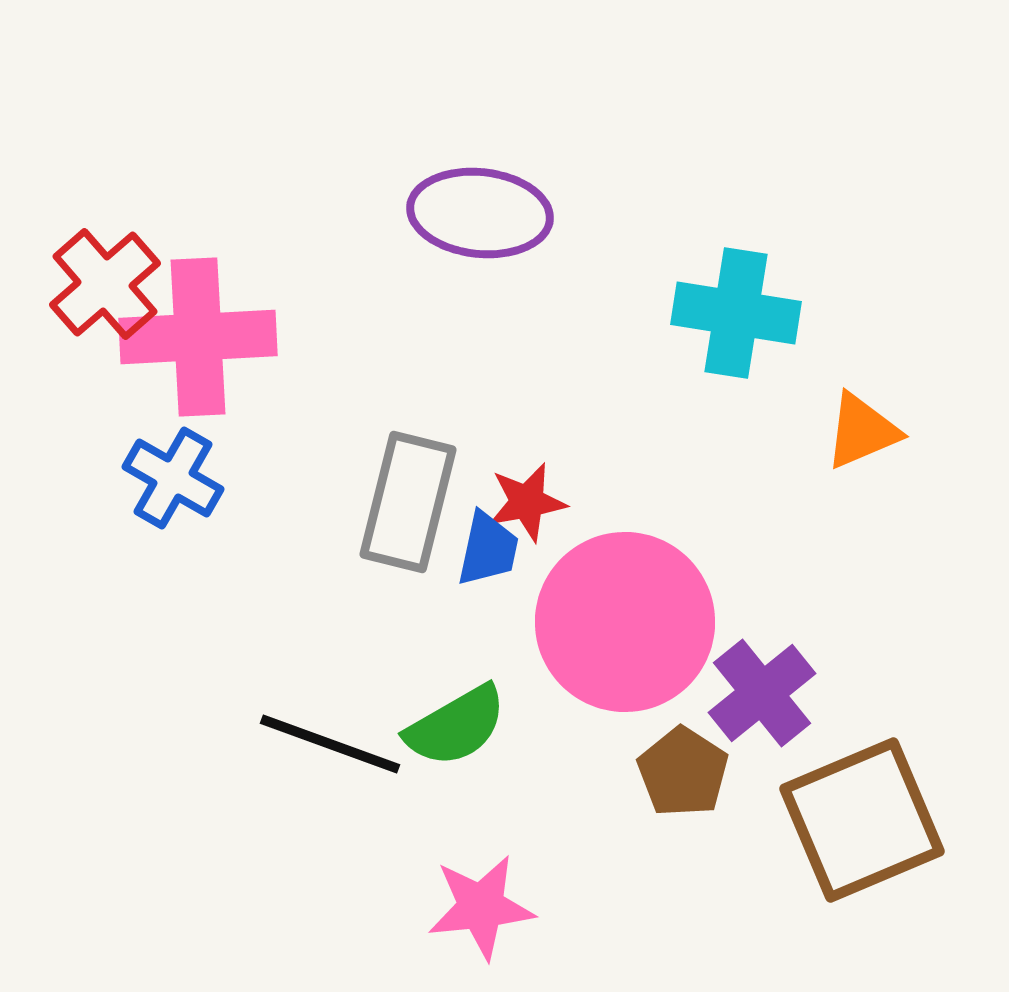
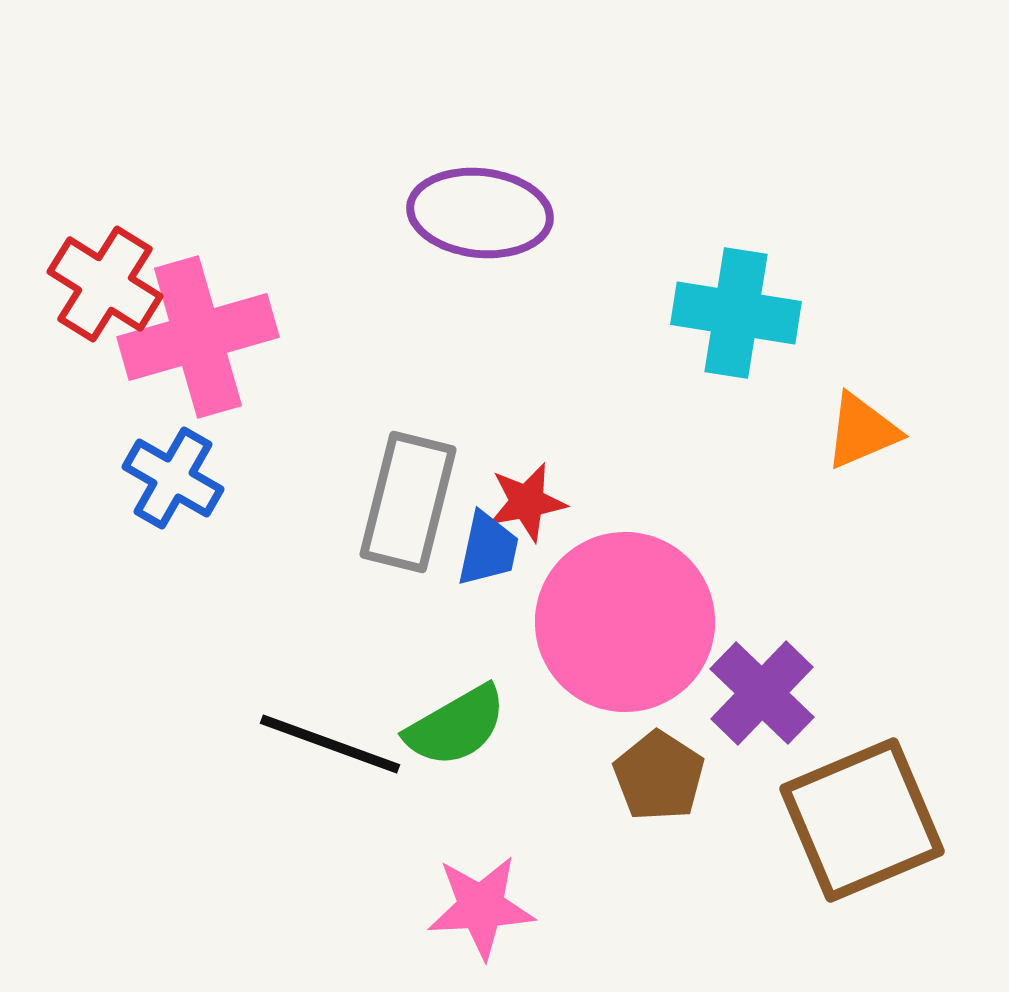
red cross: rotated 17 degrees counterclockwise
pink cross: rotated 13 degrees counterclockwise
purple cross: rotated 7 degrees counterclockwise
brown pentagon: moved 24 px left, 4 px down
pink star: rotated 3 degrees clockwise
